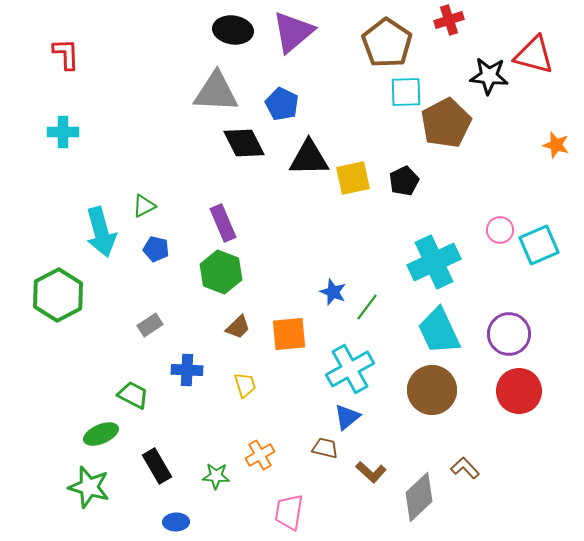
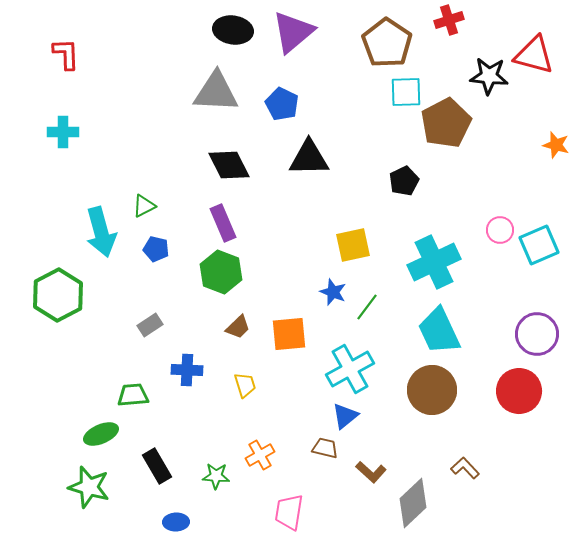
black diamond at (244, 143): moved 15 px left, 22 px down
yellow square at (353, 178): moved 67 px down
purple circle at (509, 334): moved 28 px right
green trapezoid at (133, 395): rotated 32 degrees counterclockwise
blue triangle at (347, 417): moved 2 px left, 1 px up
gray diamond at (419, 497): moved 6 px left, 6 px down
